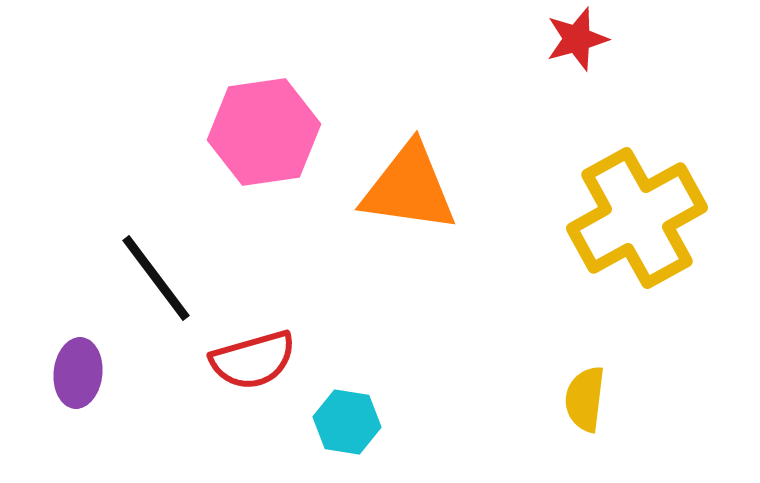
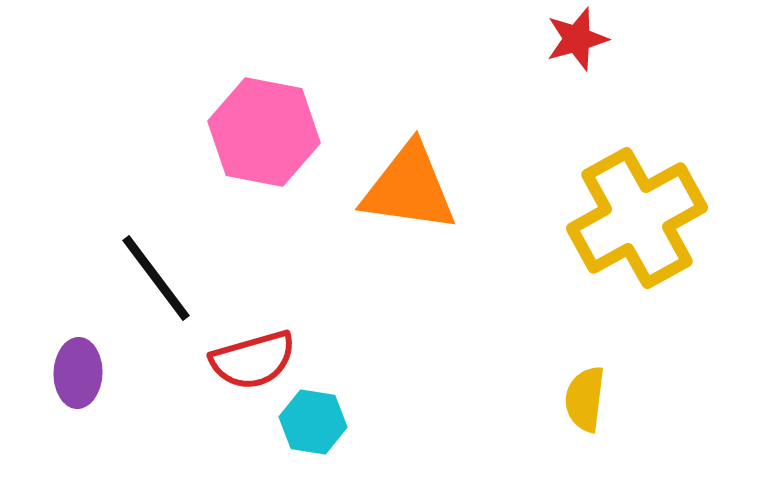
pink hexagon: rotated 19 degrees clockwise
purple ellipse: rotated 4 degrees counterclockwise
cyan hexagon: moved 34 px left
